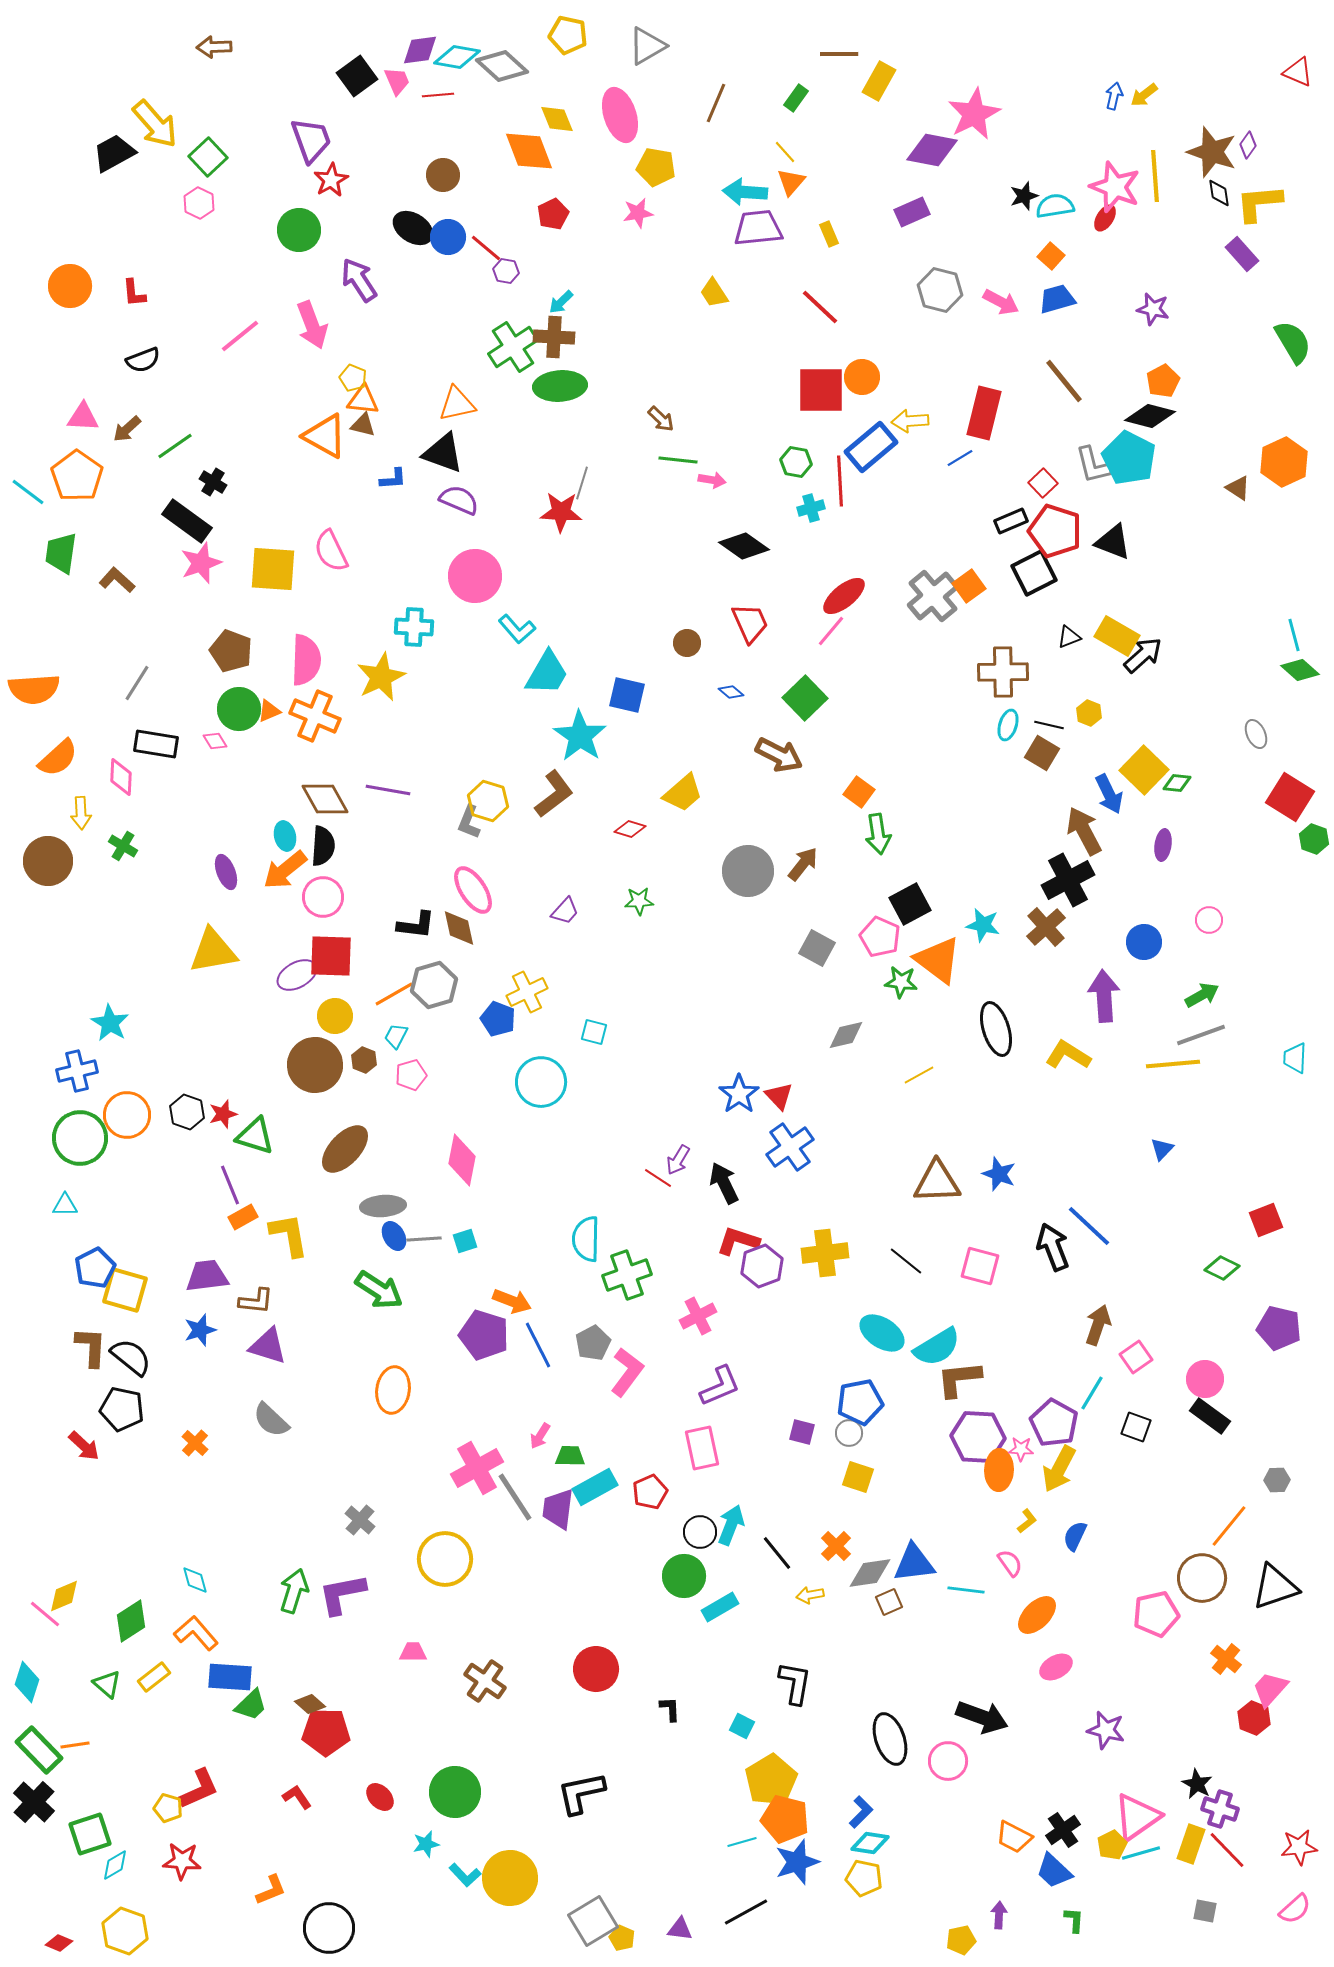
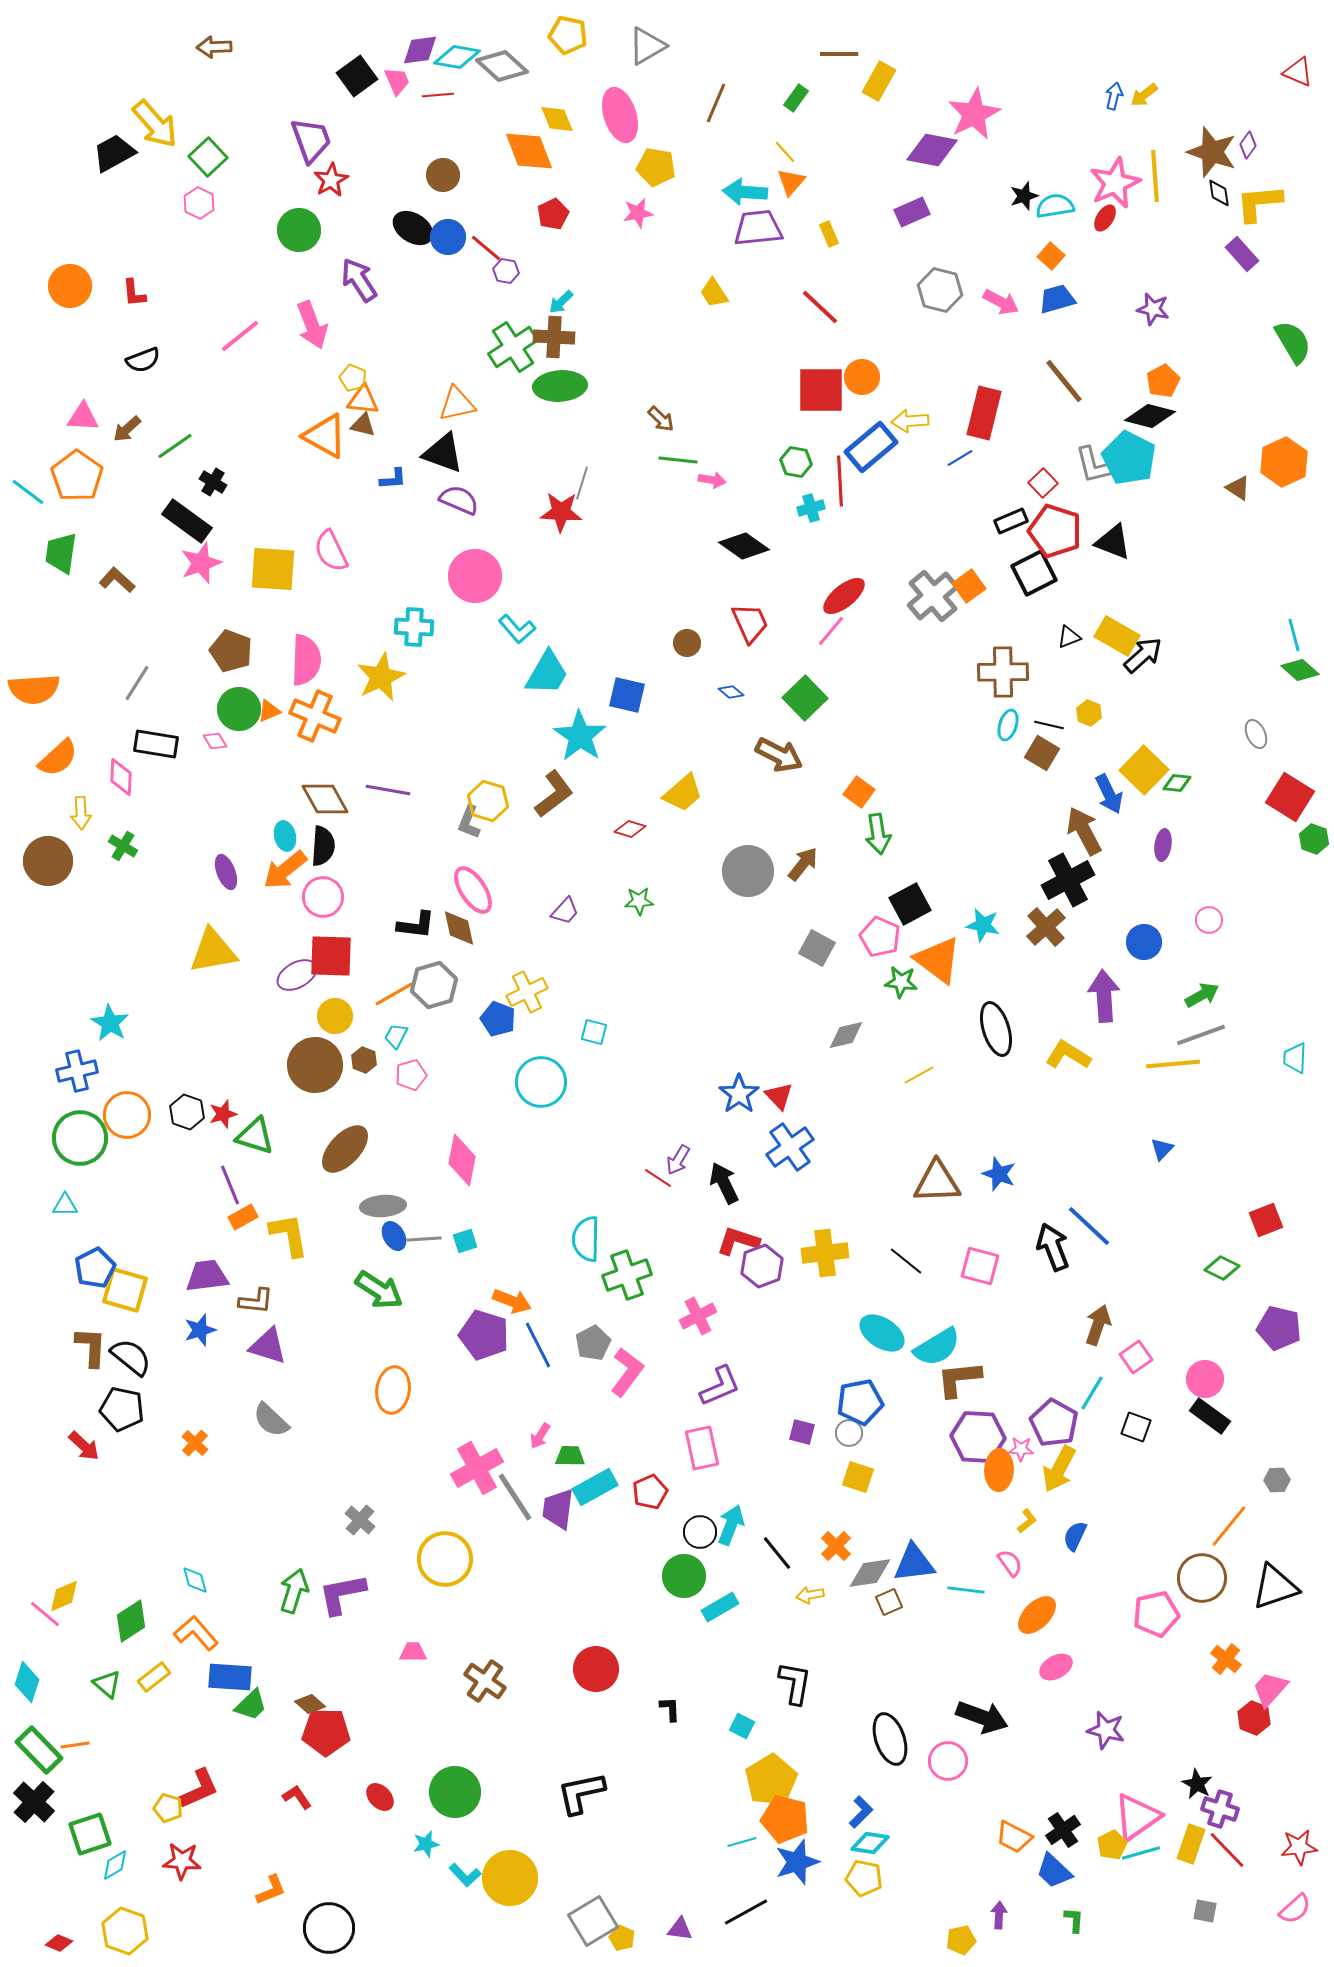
pink star at (1115, 187): moved 4 px up; rotated 27 degrees clockwise
